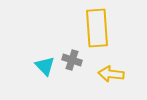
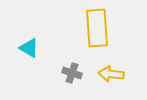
gray cross: moved 13 px down
cyan triangle: moved 16 px left, 18 px up; rotated 15 degrees counterclockwise
